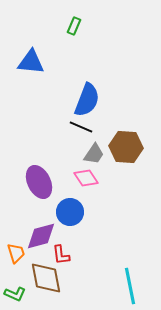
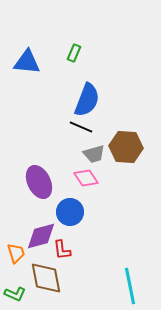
green rectangle: moved 27 px down
blue triangle: moved 4 px left
gray trapezoid: rotated 40 degrees clockwise
red L-shape: moved 1 px right, 5 px up
